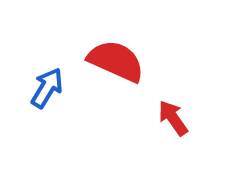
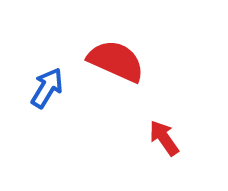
red arrow: moved 9 px left, 20 px down
